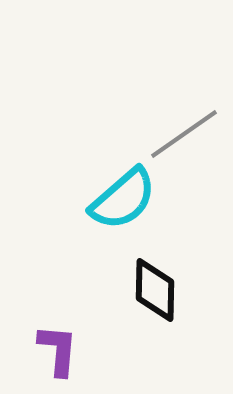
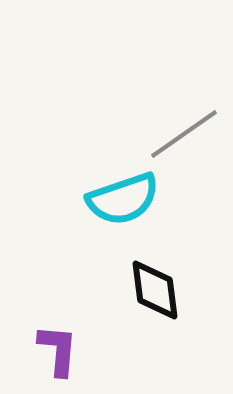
cyan semicircle: rotated 22 degrees clockwise
black diamond: rotated 8 degrees counterclockwise
